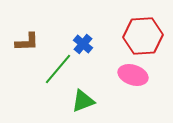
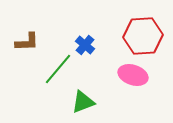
blue cross: moved 2 px right, 1 px down
green triangle: moved 1 px down
